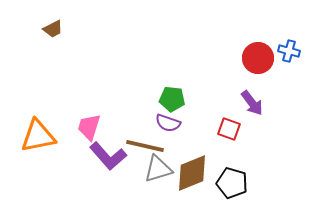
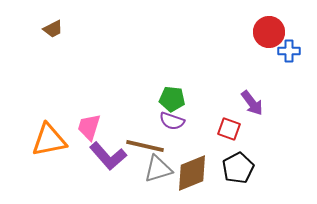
blue cross: rotated 15 degrees counterclockwise
red circle: moved 11 px right, 26 px up
purple semicircle: moved 4 px right, 2 px up
orange triangle: moved 11 px right, 4 px down
black pentagon: moved 6 px right, 15 px up; rotated 28 degrees clockwise
